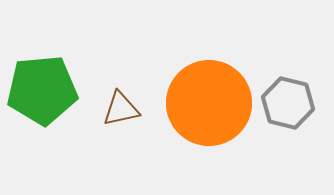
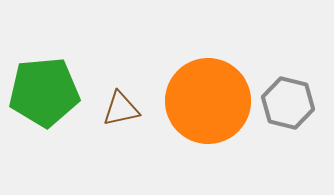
green pentagon: moved 2 px right, 2 px down
orange circle: moved 1 px left, 2 px up
